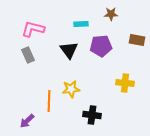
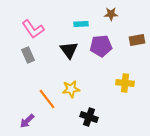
pink L-shape: rotated 140 degrees counterclockwise
brown rectangle: rotated 21 degrees counterclockwise
orange line: moved 2 px left, 2 px up; rotated 40 degrees counterclockwise
black cross: moved 3 px left, 2 px down; rotated 12 degrees clockwise
